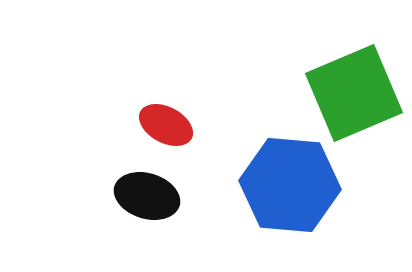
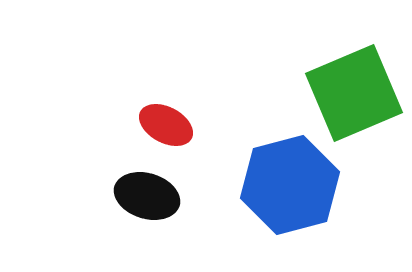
blue hexagon: rotated 20 degrees counterclockwise
